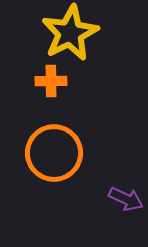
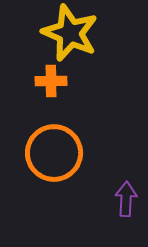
yellow star: rotated 22 degrees counterclockwise
purple arrow: rotated 112 degrees counterclockwise
